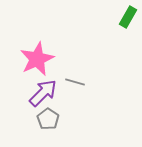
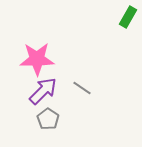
pink star: rotated 24 degrees clockwise
gray line: moved 7 px right, 6 px down; rotated 18 degrees clockwise
purple arrow: moved 2 px up
